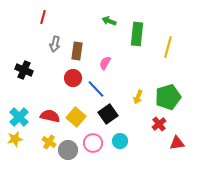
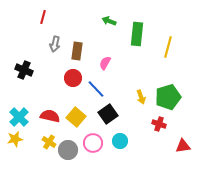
yellow arrow: moved 3 px right; rotated 40 degrees counterclockwise
red cross: rotated 32 degrees counterclockwise
red triangle: moved 6 px right, 3 px down
